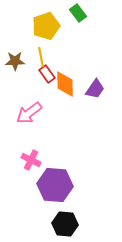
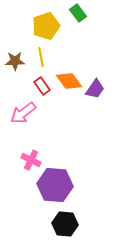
red rectangle: moved 5 px left, 12 px down
orange diamond: moved 4 px right, 3 px up; rotated 36 degrees counterclockwise
pink arrow: moved 6 px left
